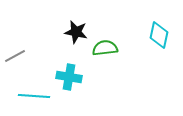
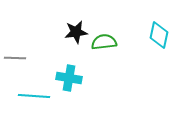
black star: rotated 20 degrees counterclockwise
green semicircle: moved 1 px left, 6 px up
gray line: moved 2 px down; rotated 30 degrees clockwise
cyan cross: moved 1 px down
